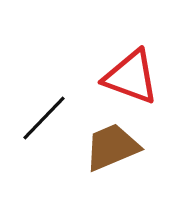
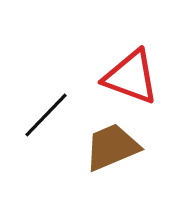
black line: moved 2 px right, 3 px up
